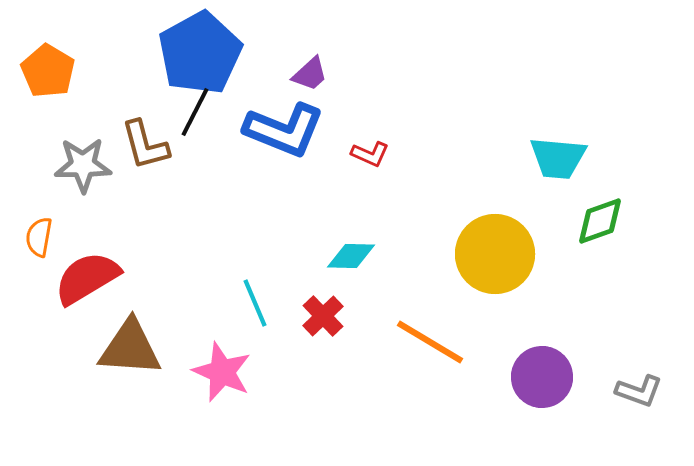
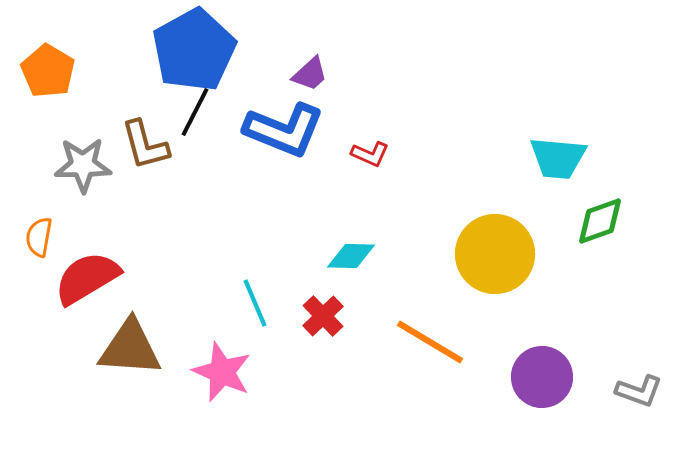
blue pentagon: moved 6 px left, 3 px up
